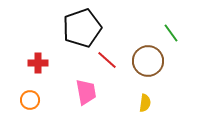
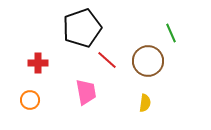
green line: rotated 12 degrees clockwise
